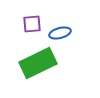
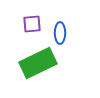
blue ellipse: rotated 75 degrees counterclockwise
